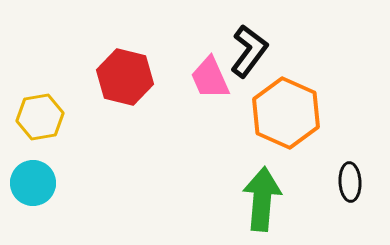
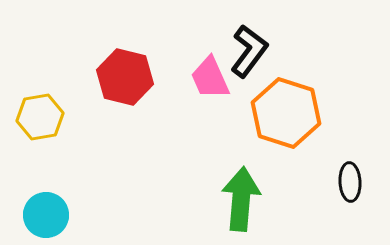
orange hexagon: rotated 6 degrees counterclockwise
cyan circle: moved 13 px right, 32 px down
green arrow: moved 21 px left
